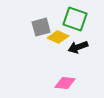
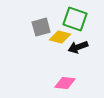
yellow diamond: moved 2 px right; rotated 10 degrees counterclockwise
